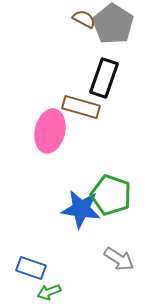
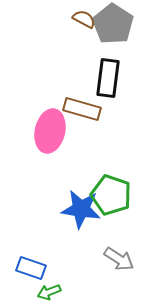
black rectangle: moved 4 px right; rotated 12 degrees counterclockwise
brown rectangle: moved 1 px right, 2 px down
